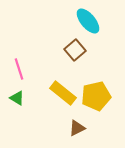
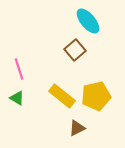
yellow rectangle: moved 1 px left, 3 px down
